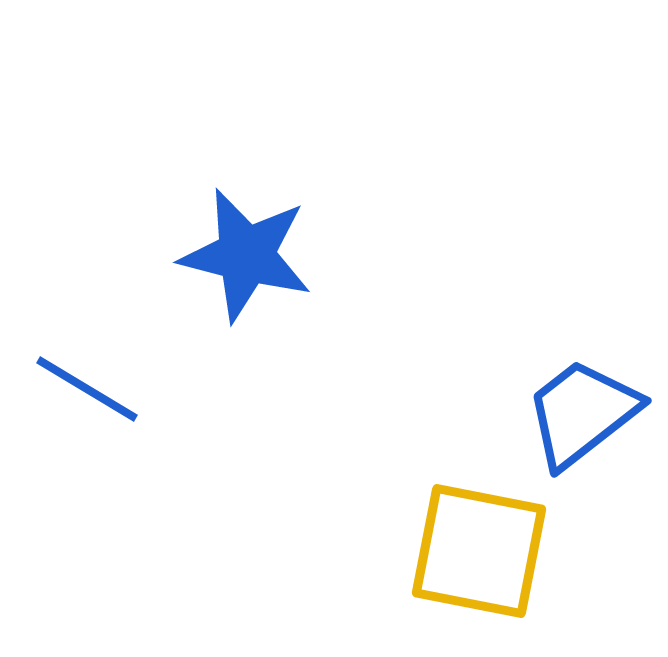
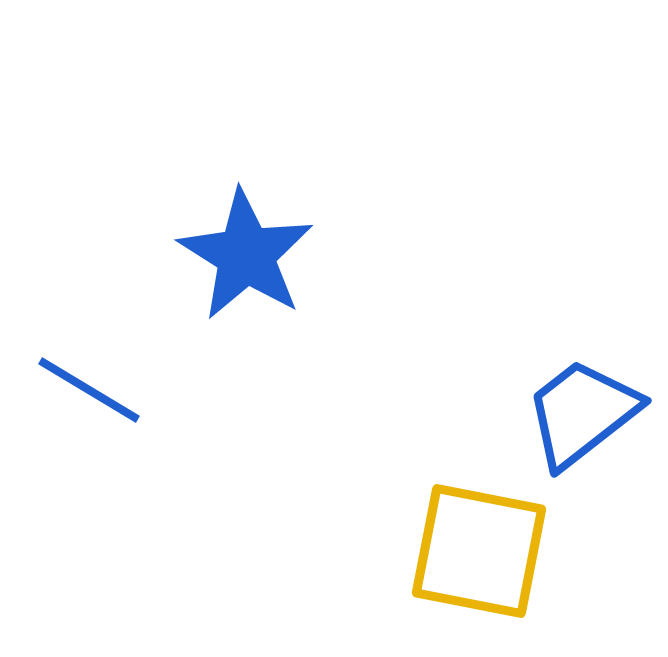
blue star: rotated 18 degrees clockwise
blue line: moved 2 px right, 1 px down
